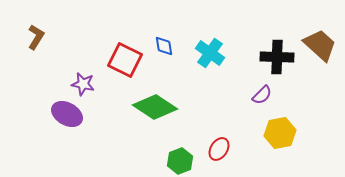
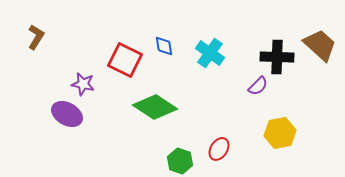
purple semicircle: moved 4 px left, 9 px up
green hexagon: rotated 20 degrees counterclockwise
